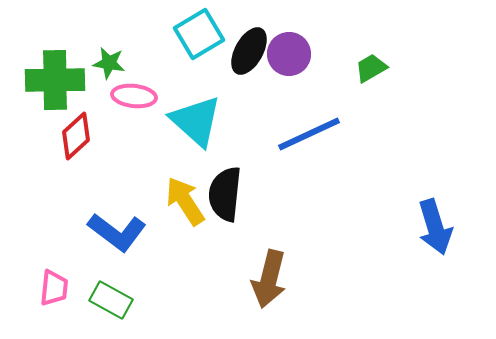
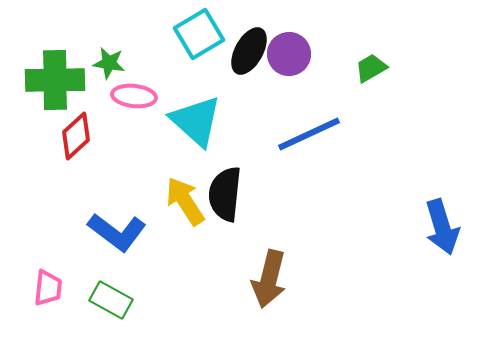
blue arrow: moved 7 px right
pink trapezoid: moved 6 px left
